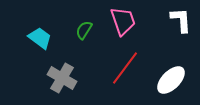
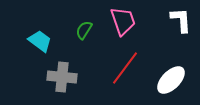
cyan trapezoid: moved 3 px down
gray cross: moved 1 px up; rotated 24 degrees counterclockwise
